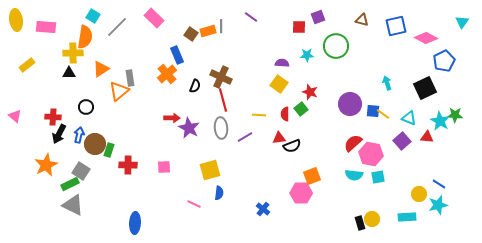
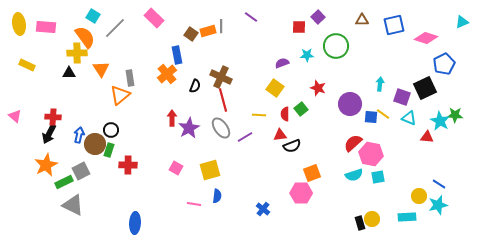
purple square at (318, 17): rotated 24 degrees counterclockwise
yellow ellipse at (16, 20): moved 3 px right, 4 px down
brown triangle at (362, 20): rotated 16 degrees counterclockwise
cyan triangle at (462, 22): rotated 32 degrees clockwise
blue square at (396, 26): moved 2 px left, 1 px up
gray line at (117, 27): moved 2 px left, 1 px down
orange semicircle at (85, 37): rotated 45 degrees counterclockwise
pink diamond at (426, 38): rotated 10 degrees counterclockwise
yellow cross at (73, 53): moved 4 px right
blue rectangle at (177, 55): rotated 12 degrees clockwise
blue pentagon at (444, 61): moved 3 px down
purple semicircle at (282, 63): rotated 24 degrees counterclockwise
yellow rectangle at (27, 65): rotated 63 degrees clockwise
orange triangle at (101, 69): rotated 30 degrees counterclockwise
cyan arrow at (387, 83): moved 7 px left, 1 px down; rotated 24 degrees clockwise
yellow square at (279, 84): moved 4 px left, 4 px down
orange triangle at (119, 91): moved 1 px right, 4 px down
red star at (310, 92): moved 8 px right, 4 px up
black circle at (86, 107): moved 25 px right, 23 px down
blue square at (373, 111): moved 2 px left, 6 px down
red arrow at (172, 118): rotated 91 degrees counterclockwise
purple star at (189, 128): rotated 15 degrees clockwise
gray ellipse at (221, 128): rotated 30 degrees counterclockwise
black arrow at (59, 134): moved 10 px left
red triangle at (279, 138): moved 1 px right, 3 px up
purple square at (402, 141): moved 44 px up; rotated 30 degrees counterclockwise
pink square at (164, 167): moved 12 px right, 1 px down; rotated 32 degrees clockwise
gray square at (81, 171): rotated 30 degrees clockwise
cyan semicircle at (354, 175): rotated 24 degrees counterclockwise
orange square at (312, 176): moved 3 px up
green rectangle at (70, 184): moved 6 px left, 2 px up
blue semicircle at (219, 193): moved 2 px left, 3 px down
yellow circle at (419, 194): moved 2 px down
pink line at (194, 204): rotated 16 degrees counterclockwise
